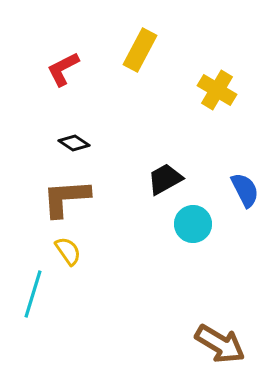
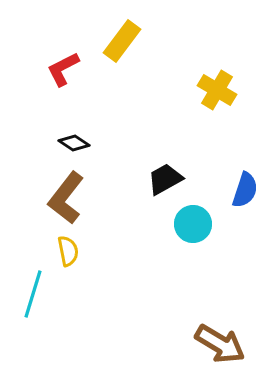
yellow rectangle: moved 18 px left, 9 px up; rotated 9 degrees clockwise
blue semicircle: rotated 45 degrees clockwise
brown L-shape: rotated 48 degrees counterclockwise
yellow semicircle: rotated 24 degrees clockwise
